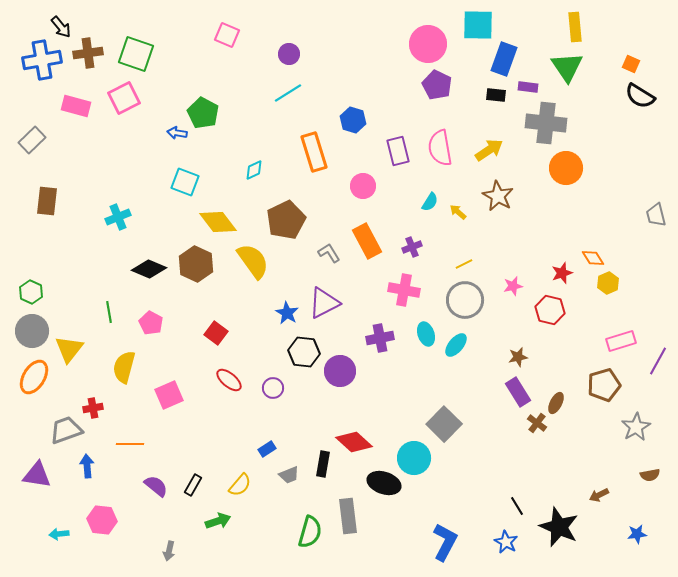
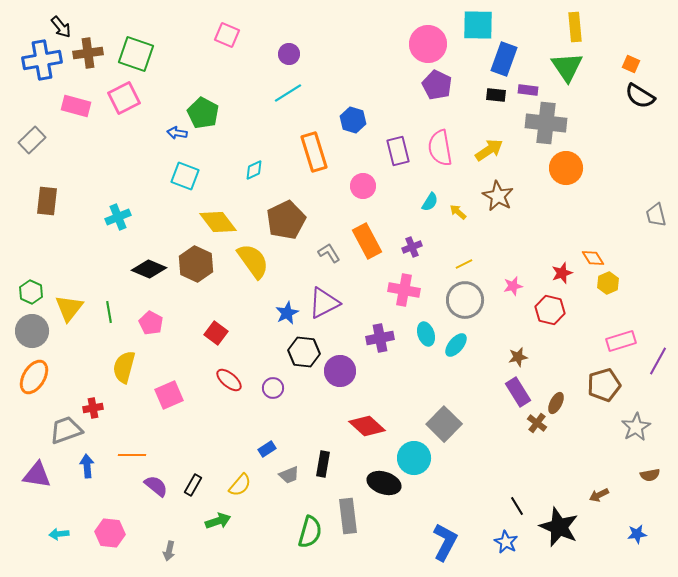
purple rectangle at (528, 87): moved 3 px down
cyan square at (185, 182): moved 6 px up
blue star at (287, 313): rotated 15 degrees clockwise
yellow triangle at (69, 349): moved 41 px up
red diamond at (354, 442): moved 13 px right, 16 px up
orange line at (130, 444): moved 2 px right, 11 px down
pink hexagon at (102, 520): moved 8 px right, 13 px down
